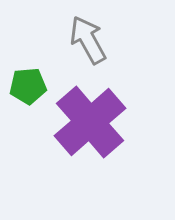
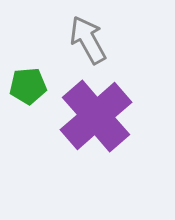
purple cross: moved 6 px right, 6 px up
